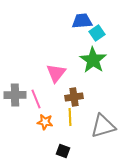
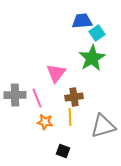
green star: moved 1 px left, 2 px up; rotated 8 degrees clockwise
pink line: moved 1 px right, 1 px up
